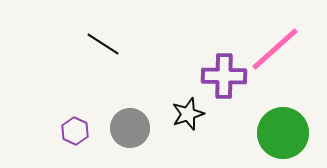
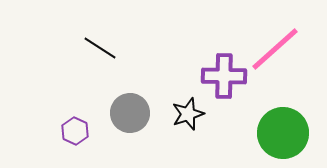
black line: moved 3 px left, 4 px down
gray circle: moved 15 px up
